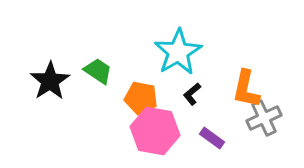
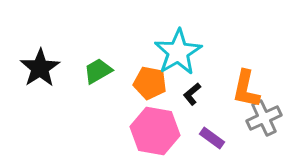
green trapezoid: rotated 64 degrees counterclockwise
black star: moved 10 px left, 13 px up
orange pentagon: moved 9 px right, 15 px up
